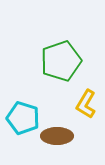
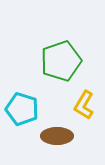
yellow L-shape: moved 2 px left, 1 px down
cyan pentagon: moved 1 px left, 9 px up
